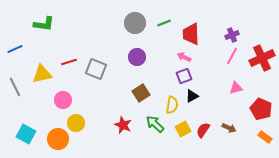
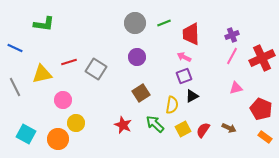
blue line: moved 1 px up; rotated 49 degrees clockwise
gray square: rotated 10 degrees clockwise
